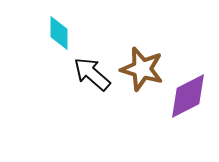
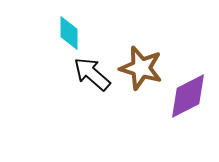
cyan diamond: moved 10 px right
brown star: moved 1 px left, 1 px up
